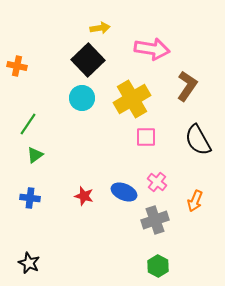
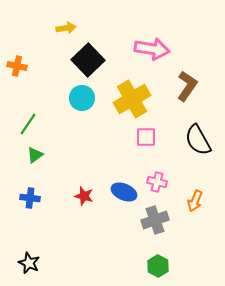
yellow arrow: moved 34 px left
pink cross: rotated 24 degrees counterclockwise
